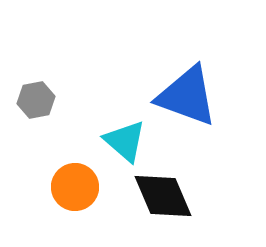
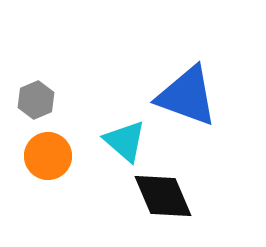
gray hexagon: rotated 12 degrees counterclockwise
orange circle: moved 27 px left, 31 px up
